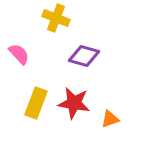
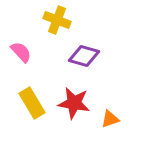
yellow cross: moved 1 px right, 2 px down
pink semicircle: moved 2 px right, 2 px up
yellow rectangle: moved 4 px left; rotated 52 degrees counterclockwise
